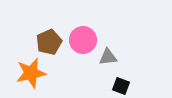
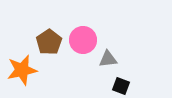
brown pentagon: rotated 10 degrees counterclockwise
gray triangle: moved 2 px down
orange star: moved 9 px left, 3 px up
